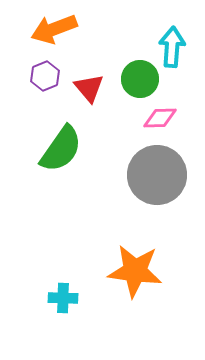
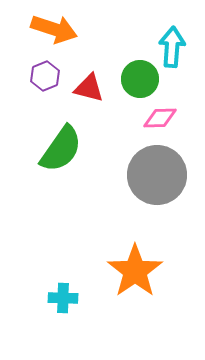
orange arrow: rotated 141 degrees counterclockwise
red triangle: rotated 36 degrees counterclockwise
orange star: rotated 30 degrees clockwise
